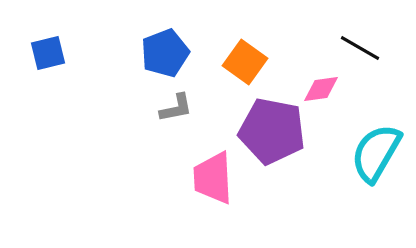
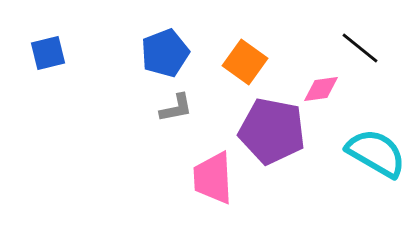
black line: rotated 9 degrees clockwise
cyan semicircle: rotated 90 degrees clockwise
